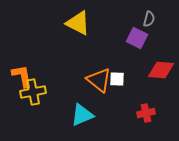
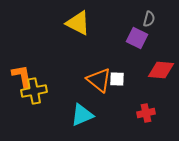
yellow cross: moved 1 px right, 1 px up
